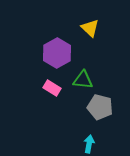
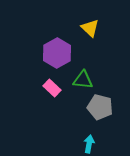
pink rectangle: rotated 12 degrees clockwise
